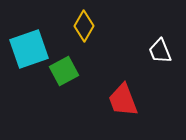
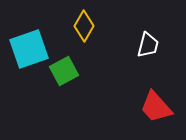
white trapezoid: moved 12 px left, 6 px up; rotated 144 degrees counterclockwise
red trapezoid: moved 33 px right, 7 px down; rotated 21 degrees counterclockwise
